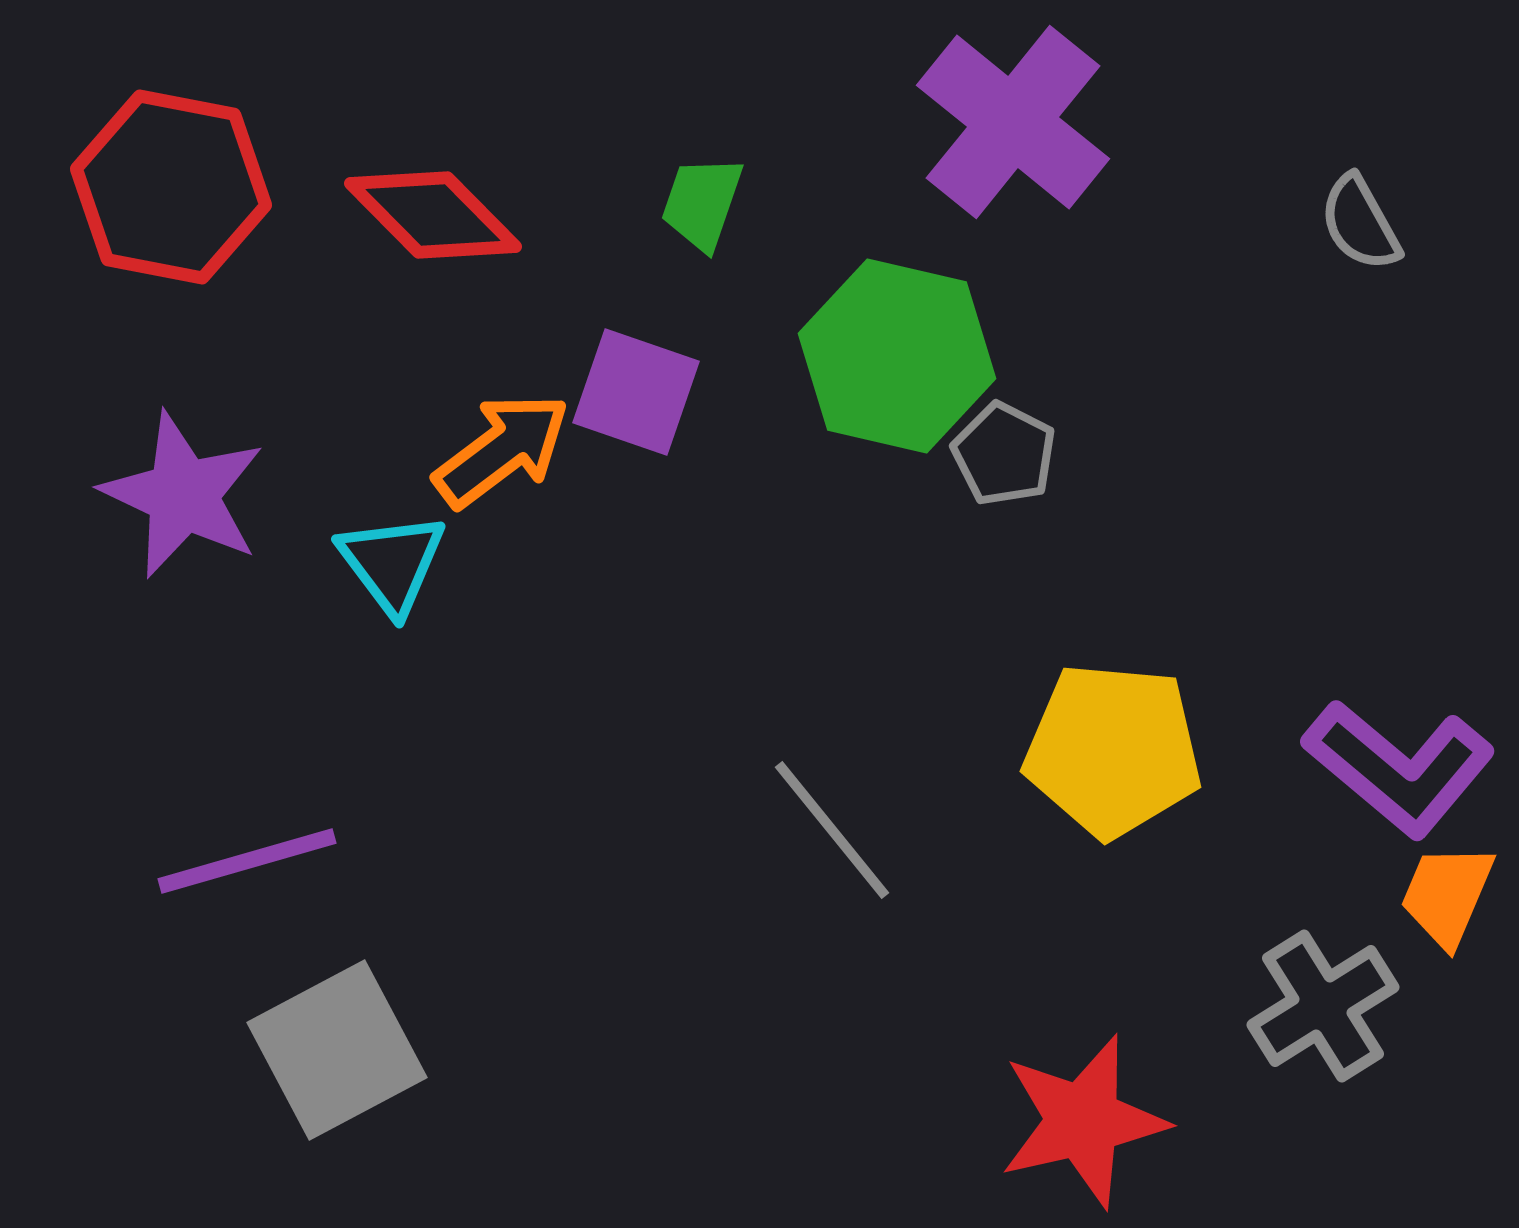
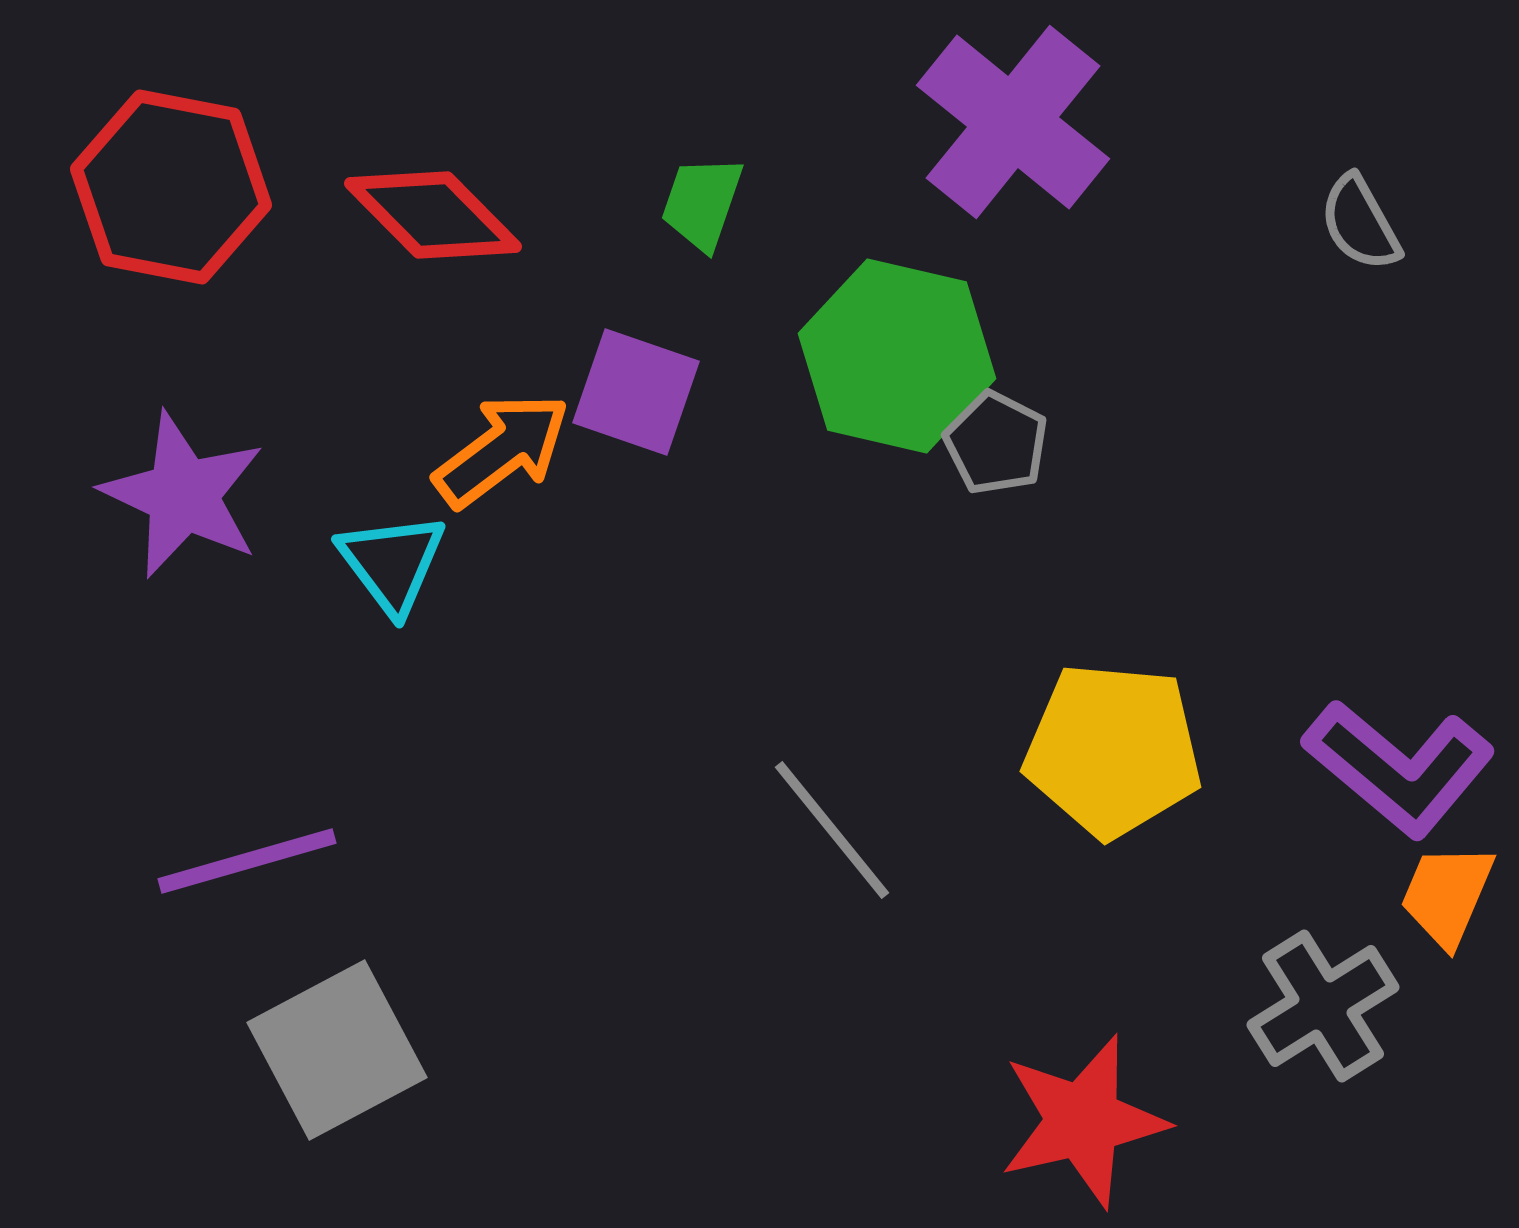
gray pentagon: moved 8 px left, 11 px up
